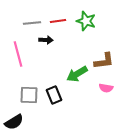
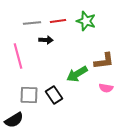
pink line: moved 2 px down
black rectangle: rotated 12 degrees counterclockwise
black semicircle: moved 2 px up
